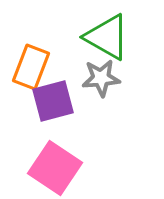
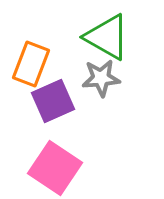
orange rectangle: moved 3 px up
purple square: rotated 9 degrees counterclockwise
